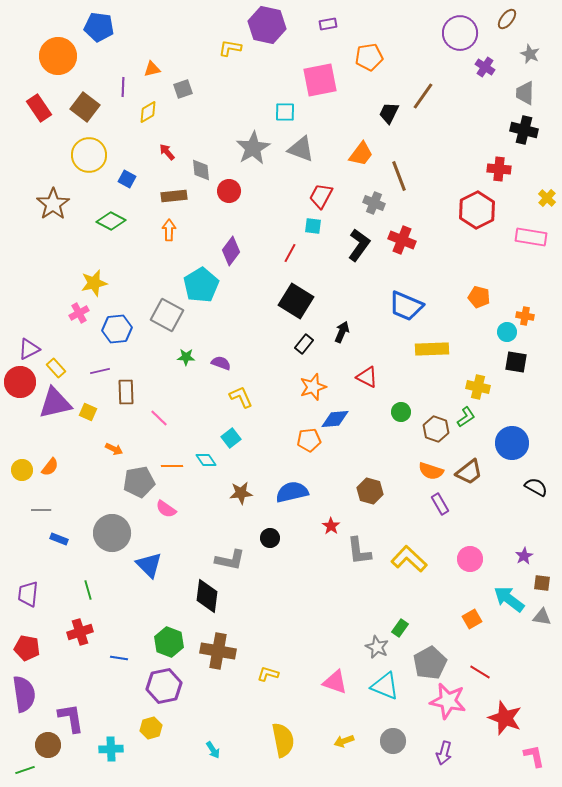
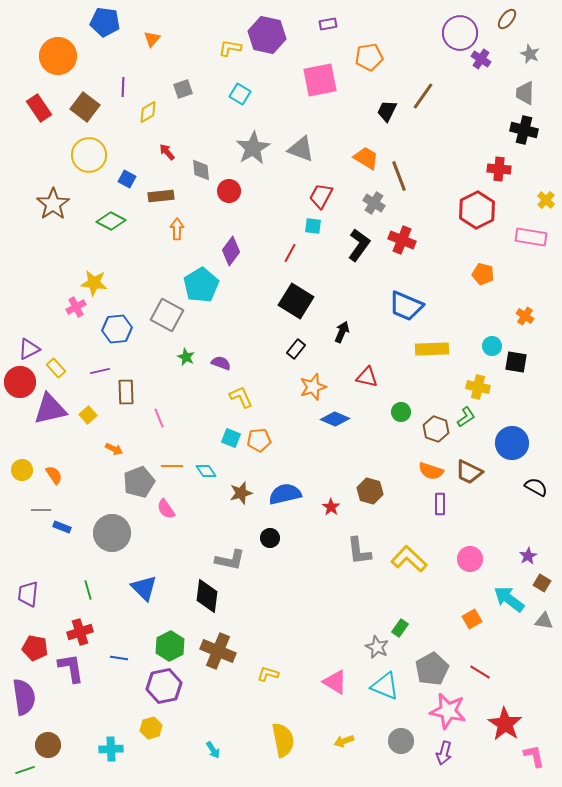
purple hexagon at (267, 25): moved 10 px down
blue pentagon at (99, 27): moved 6 px right, 5 px up
purple cross at (485, 67): moved 4 px left, 8 px up
orange triangle at (152, 69): moved 30 px up; rotated 36 degrees counterclockwise
cyan square at (285, 112): moved 45 px left, 18 px up; rotated 30 degrees clockwise
black trapezoid at (389, 113): moved 2 px left, 2 px up
orange trapezoid at (361, 154): moved 5 px right, 4 px down; rotated 96 degrees counterclockwise
brown rectangle at (174, 196): moved 13 px left
yellow cross at (547, 198): moved 1 px left, 2 px down
gray cross at (374, 203): rotated 10 degrees clockwise
orange arrow at (169, 230): moved 8 px right, 1 px up
yellow star at (94, 283): rotated 20 degrees clockwise
orange pentagon at (479, 297): moved 4 px right, 23 px up
pink cross at (79, 313): moved 3 px left, 6 px up
orange cross at (525, 316): rotated 24 degrees clockwise
cyan circle at (507, 332): moved 15 px left, 14 px down
black rectangle at (304, 344): moved 8 px left, 5 px down
green star at (186, 357): rotated 24 degrees clockwise
red triangle at (367, 377): rotated 15 degrees counterclockwise
purple triangle at (55, 403): moved 5 px left, 6 px down
yellow square at (88, 412): moved 3 px down; rotated 24 degrees clockwise
pink line at (159, 418): rotated 24 degrees clockwise
blue diamond at (335, 419): rotated 28 degrees clockwise
cyan square at (231, 438): rotated 30 degrees counterclockwise
orange pentagon at (309, 440): moved 50 px left
cyan diamond at (206, 460): moved 11 px down
orange semicircle at (50, 467): moved 4 px right, 8 px down; rotated 72 degrees counterclockwise
brown trapezoid at (469, 472): rotated 64 degrees clockwise
gray pentagon at (139, 482): rotated 12 degrees counterclockwise
blue semicircle at (292, 492): moved 7 px left, 2 px down
brown star at (241, 493): rotated 10 degrees counterclockwise
purple rectangle at (440, 504): rotated 30 degrees clockwise
pink semicircle at (166, 509): rotated 20 degrees clockwise
red star at (331, 526): moved 19 px up
blue rectangle at (59, 539): moved 3 px right, 12 px up
purple star at (524, 556): moved 4 px right
blue triangle at (149, 565): moved 5 px left, 23 px down
brown square at (542, 583): rotated 24 degrees clockwise
gray triangle at (542, 617): moved 2 px right, 4 px down
green hexagon at (169, 642): moved 1 px right, 4 px down; rotated 12 degrees clockwise
red pentagon at (27, 648): moved 8 px right
brown cross at (218, 651): rotated 12 degrees clockwise
gray pentagon at (430, 663): moved 2 px right, 6 px down
pink triangle at (335, 682): rotated 12 degrees clockwise
purple semicircle at (24, 694): moved 3 px down
pink star at (448, 701): moved 10 px down
purple L-shape at (71, 718): moved 50 px up
red star at (505, 718): moved 6 px down; rotated 12 degrees clockwise
gray circle at (393, 741): moved 8 px right
